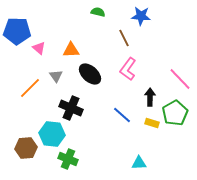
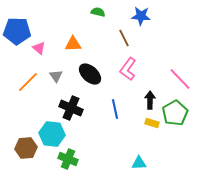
orange triangle: moved 2 px right, 6 px up
orange line: moved 2 px left, 6 px up
black arrow: moved 3 px down
blue line: moved 7 px left, 6 px up; rotated 36 degrees clockwise
